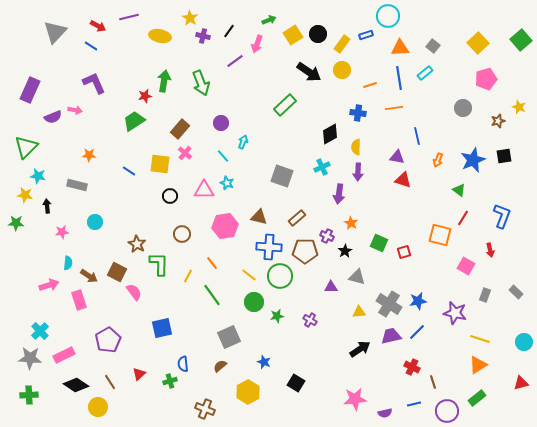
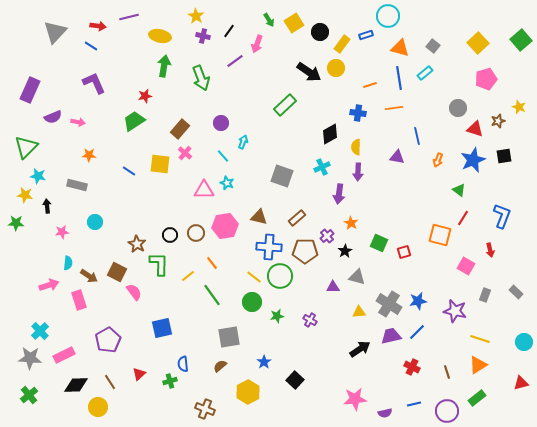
yellow star at (190, 18): moved 6 px right, 2 px up
green arrow at (269, 20): rotated 80 degrees clockwise
red arrow at (98, 26): rotated 21 degrees counterclockwise
black circle at (318, 34): moved 2 px right, 2 px up
yellow square at (293, 35): moved 1 px right, 12 px up
orange triangle at (400, 48): rotated 18 degrees clockwise
yellow circle at (342, 70): moved 6 px left, 2 px up
green arrow at (164, 81): moved 15 px up
green arrow at (201, 83): moved 5 px up
gray circle at (463, 108): moved 5 px left
pink arrow at (75, 110): moved 3 px right, 12 px down
red triangle at (403, 180): moved 72 px right, 51 px up
black circle at (170, 196): moved 39 px down
brown circle at (182, 234): moved 14 px right, 1 px up
purple cross at (327, 236): rotated 24 degrees clockwise
yellow line at (249, 275): moved 5 px right, 2 px down
yellow line at (188, 276): rotated 24 degrees clockwise
purple triangle at (331, 287): moved 2 px right
green circle at (254, 302): moved 2 px left
purple star at (455, 313): moved 2 px up
gray square at (229, 337): rotated 15 degrees clockwise
blue star at (264, 362): rotated 16 degrees clockwise
brown line at (433, 382): moved 14 px right, 10 px up
black square at (296, 383): moved 1 px left, 3 px up; rotated 12 degrees clockwise
black diamond at (76, 385): rotated 35 degrees counterclockwise
green cross at (29, 395): rotated 36 degrees counterclockwise
